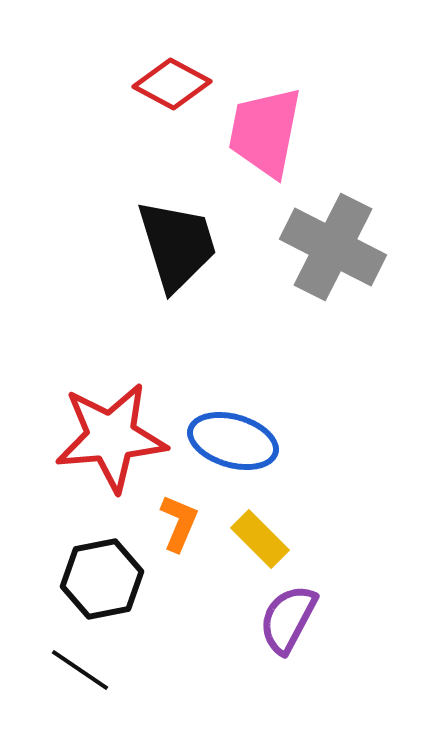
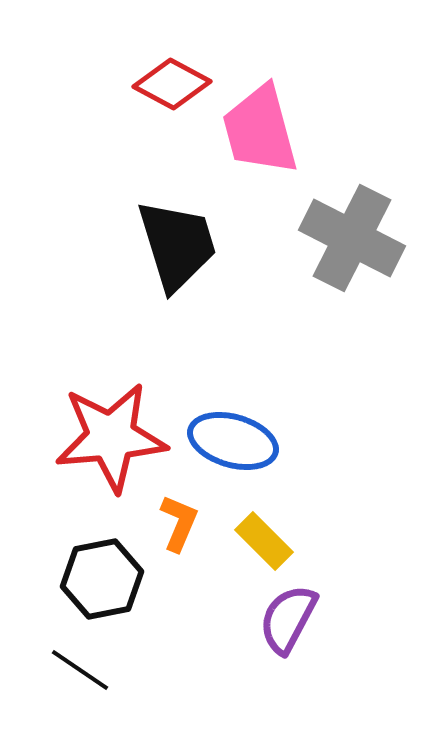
pink trapezoid: moved 5 px left, 2 px up; rotated 26 degrees counterclockwise
gray cross: moved 19 px right, 9 px up
yellow rectangle: moved 4 px right, 2 px down
